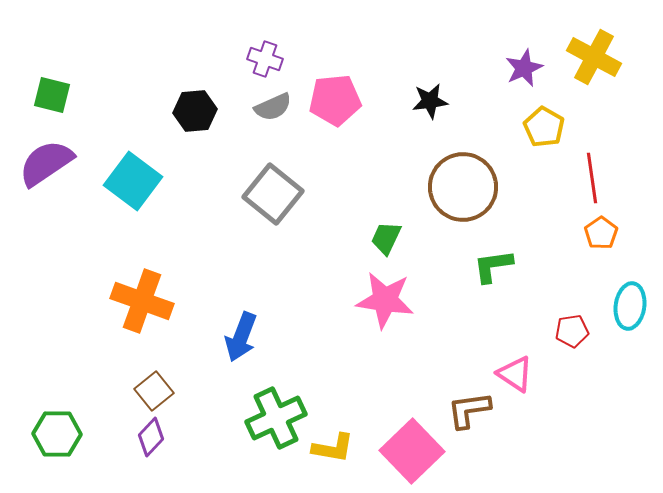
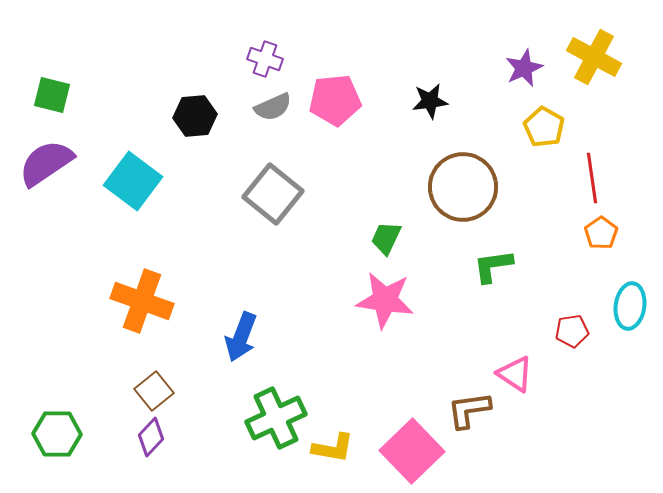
black hexagon: moved 5 px down
